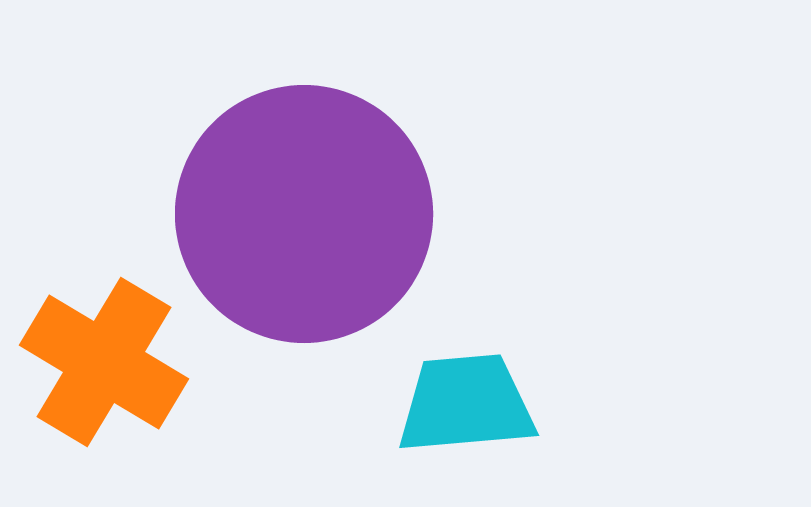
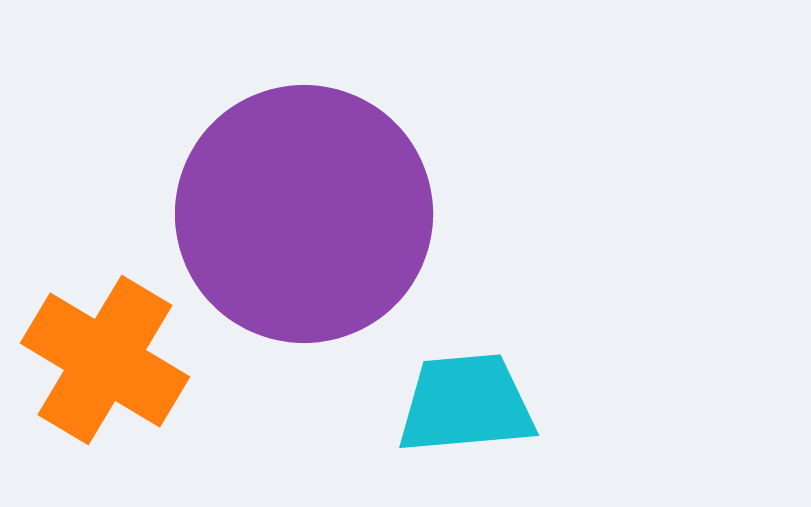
orange cross: moved 1 px right, 2 px up
